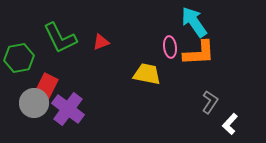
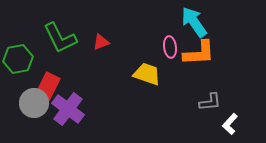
green hexagon: moved 1 px left, 1 px down
yellow trapezoid: rotated 8 degrees clockwise
red rectangle: moved 2 px right, 1 px up
gray L-shape: rotated 50 degrees clockwise
